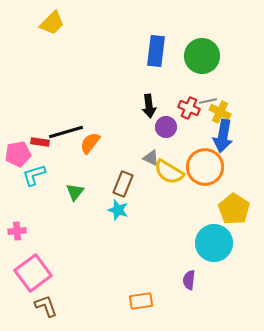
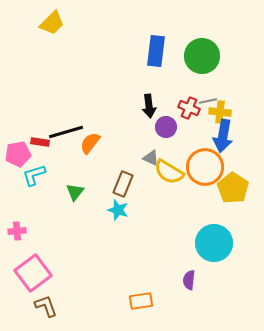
yellow cross: rotated 20 degrees counterclockwise
yellow pentagon: moved 1 px left, 21 px up
